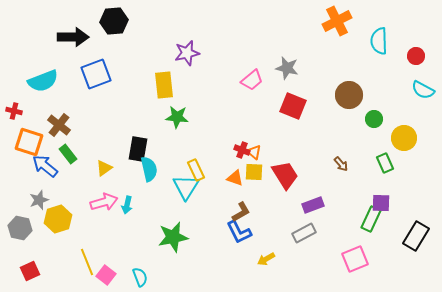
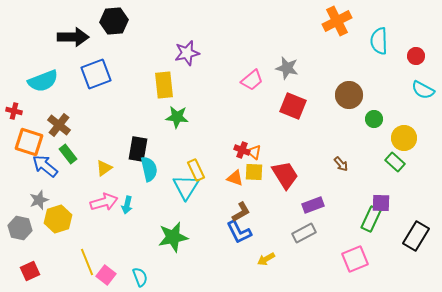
green rectangle at (385, 163): moved 10 px right, 1 px up; rotated 24 degrees counterclockwise
